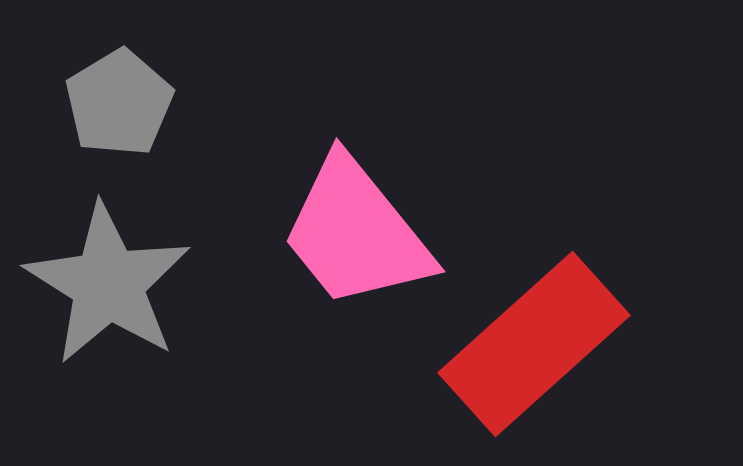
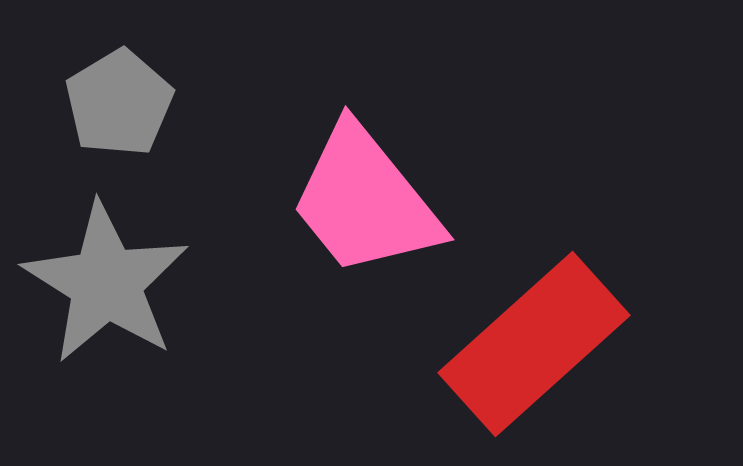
pink trapezoid: moved 9 px right, 32 px up
gray star: moved 2 px left, 1 px up
